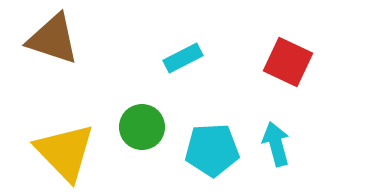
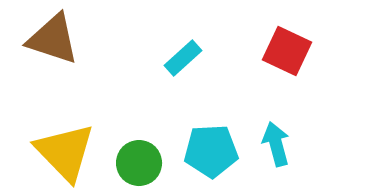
cyan rectangle: rotated 15 degrees counterclockwise
red square: moved 1 px left, 11 px up
green circle: moved 3 px left, 36 px down
cyan pentagon: moved 1 px left, 1 px down
